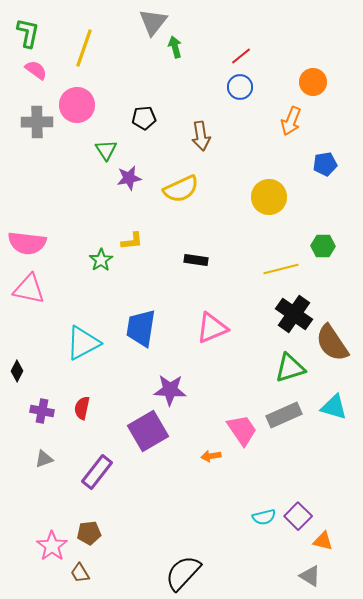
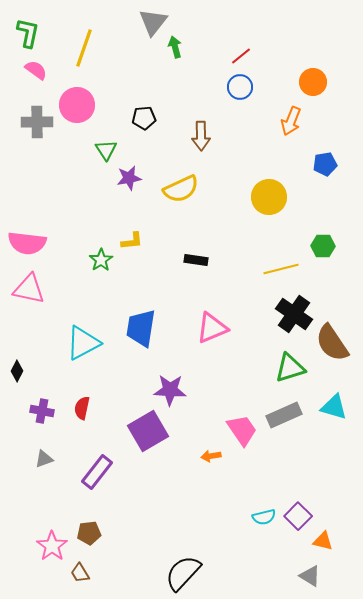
brown arrow at (201, 136): rotated 8 degrees clockwise
